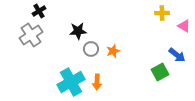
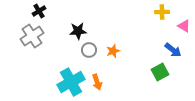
yellow cross: moved 1 px up
gray cross: moved 1 px right, 1 px down
gray circle: moved 2 px left, 1 px down
blue arrow: moved 4 px left, 5 px up
orange arrow: rotated 21 degrees counterclockwise
